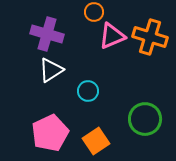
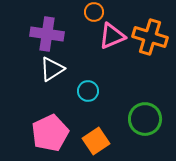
purple cross: rotated 8 degrees counterclockwise
white triangle: moved 1 px right, 1 px up
